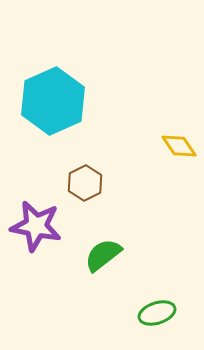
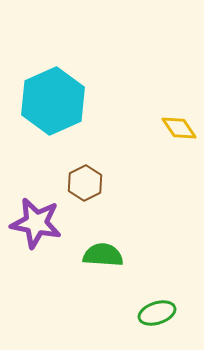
yellow diamond: moved 18 px up
purple star: moved 3 px up
green semicircle: rotated 42 degrees clockwise
